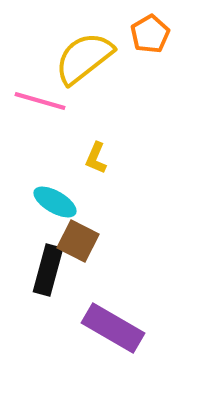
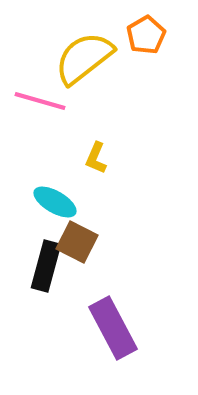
orange pentagon: moved 4 px left, 1 px down
brown square: moved 1 px left, 1 px down
black rectangle: moved 2 px left, 4 px up
purple rectangle: rotated 32 degrees clockwise
